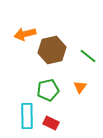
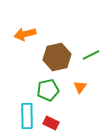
brown hexagon: moved 5 px right, 7 px down
green line: moved 3 px right, 1 px up; rotated 66 degrees counterclockwise
